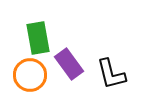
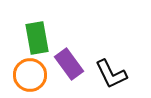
green rectangle: moved 1 px left
black L-shape: rotated 12 degrees counterclockwise
